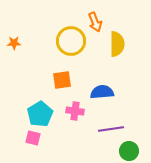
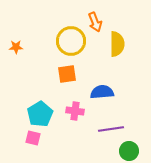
orange star: moved 2 px right, 4 px down
orange square: moved 5 px right, 6 px up
